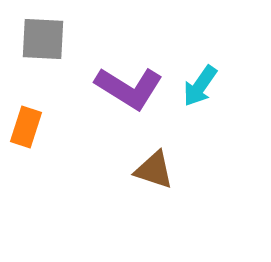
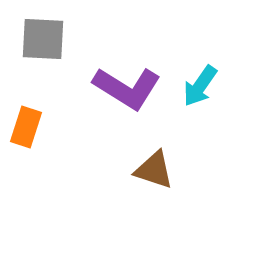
purple L-shape: moved 2 px left
